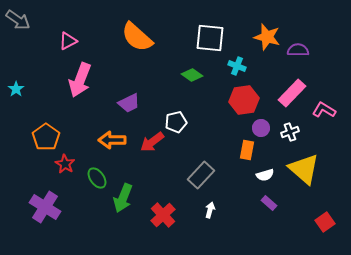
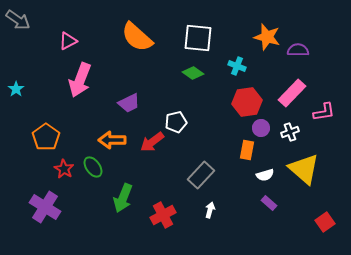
white square: moved 12 px left
green diamond: moved 1 px right, 2 px up
red hexagon: moved 3 px right, 2 px down
pink L-shape: moved 2 px down; rotated 140 degrees clockwise
red star: moved 1 px left, 5 px down
green ellipse: moved 4 px left, 11 px up
red cross: rotated 15 degrees clockwise
